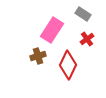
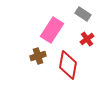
red diamond: rotated 16 degrees counterclockwise
